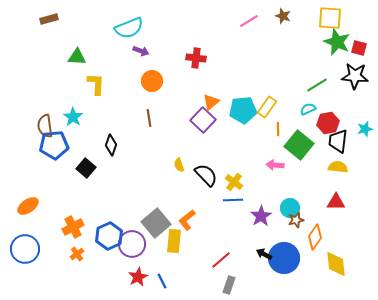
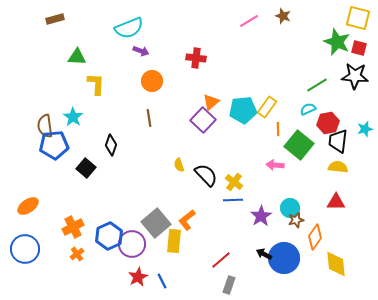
yellow square at (330, 18): moved 28 px right; rotated 10 degrees clockwise
brown rectangle at (49, 19): moved 6 px right
